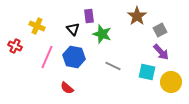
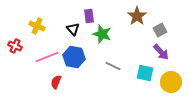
pink line: rotated 45 degrees clockwise
cyan square: moved 2 px left, 1 px down
red semicircle: moved 11 px left, 6 px up; rotated 72 degrees clockwise
